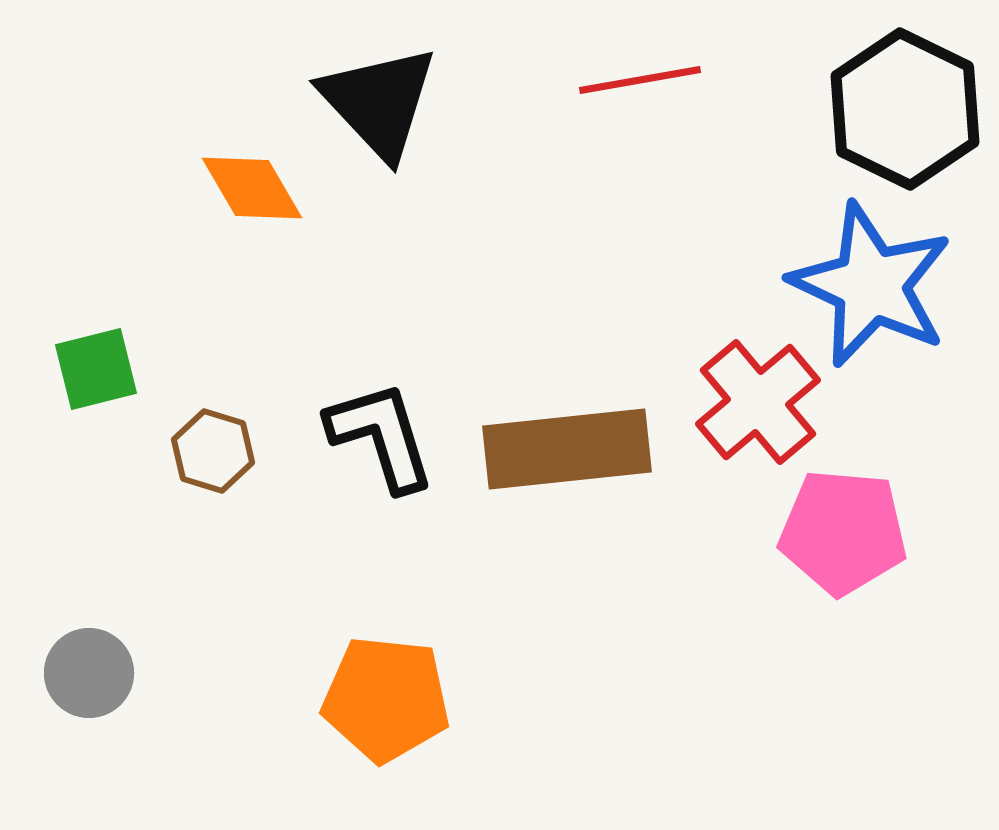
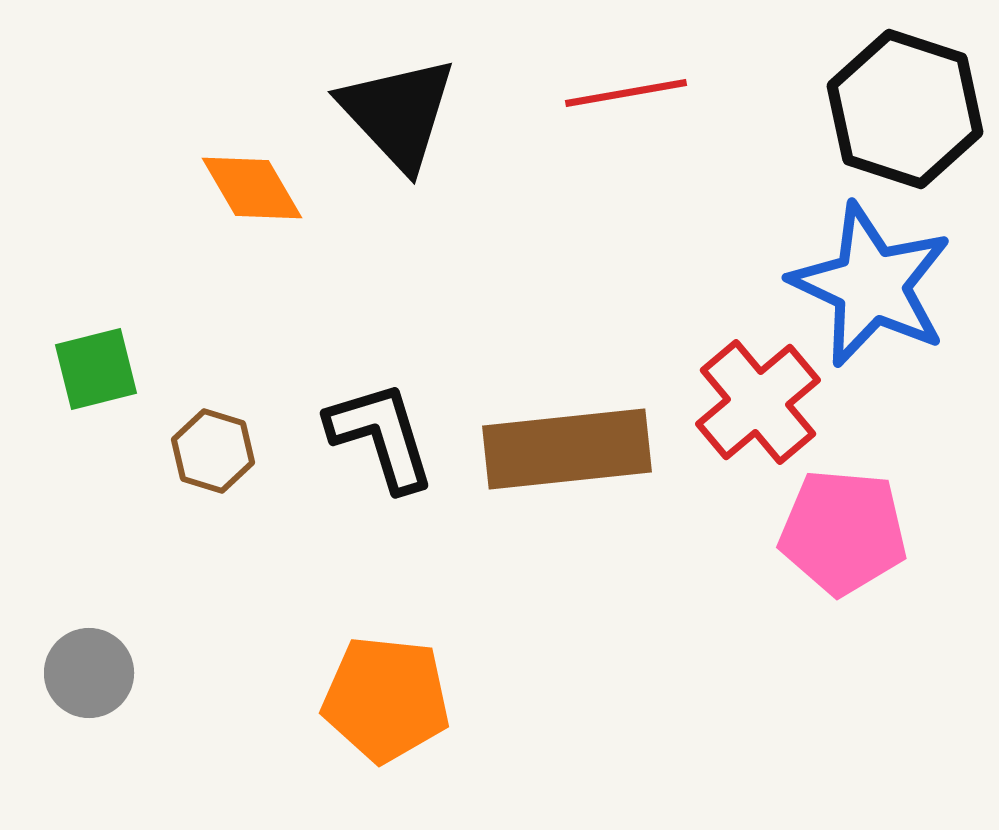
red line: moved 14 px left, 13 px down
black triangle: moved 19 px right, 11 px down
black hexagon: rotated 8 degrees counterclockwise
